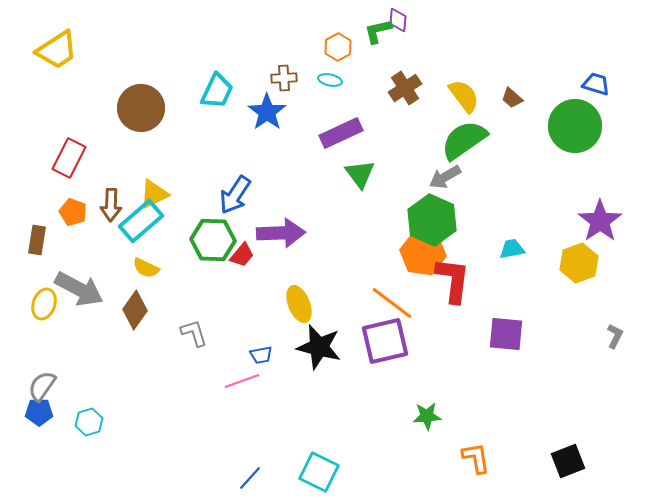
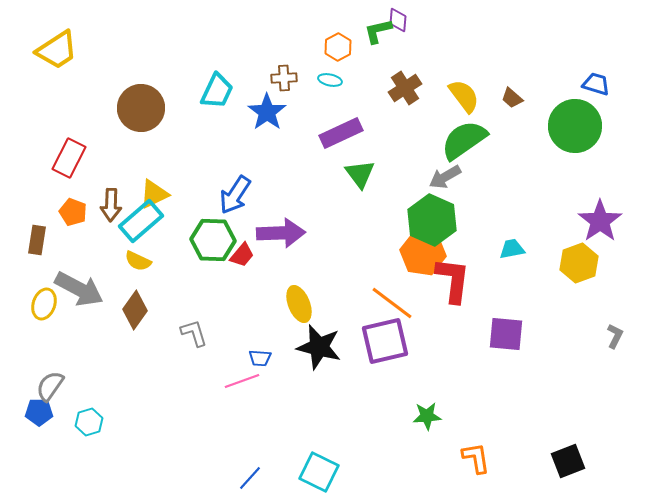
yellow semicircle at (146, 268): moved 8 px left, 7 px up
blue trapezoid at (261, 355): moved 1 px left, 3 px down; rotated 15 degrees clockwise
gray semicircle at (42, 386): moved 8 px right
